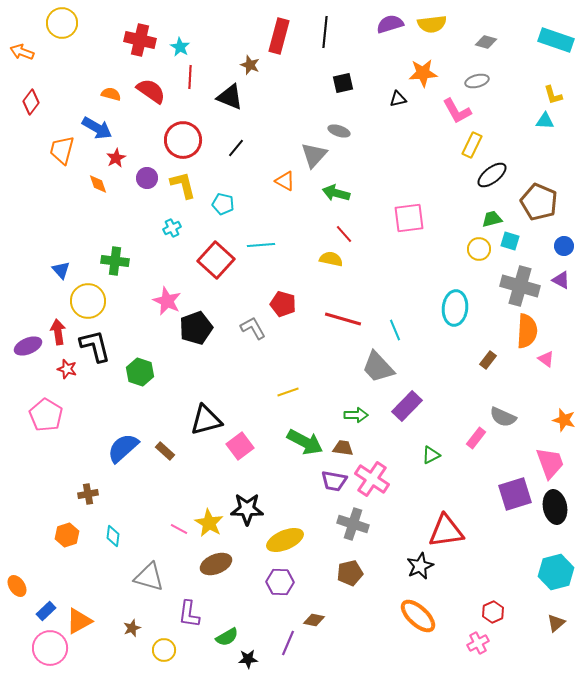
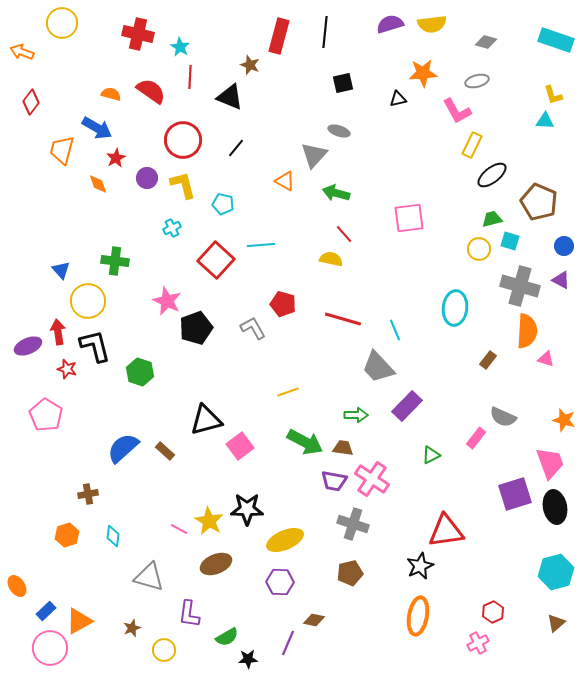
red cross at (140, 40): moved 2 px left, 6 px up
pink triangle at (546, 359): rotated 18 degrees counterclockwise
yellow star at (209, 523): moved 2 px up
orange ellipse at (418, 616): rotated 57 degrees clockwise
